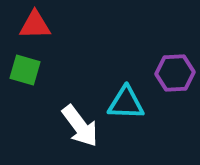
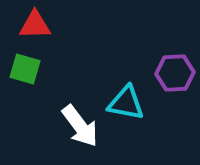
green square: moved 1 px up
cyan triangle: rotated 9 degrees clockwise
